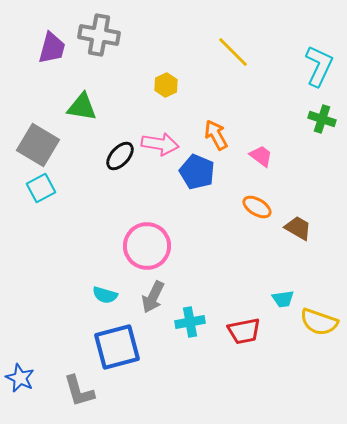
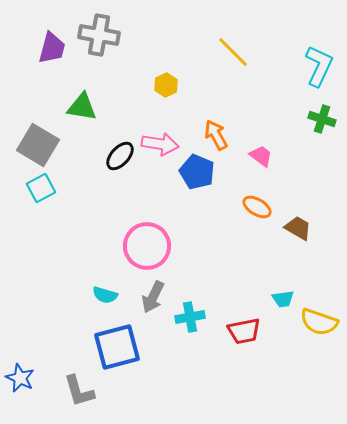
cyan cross: moved 5 px up
